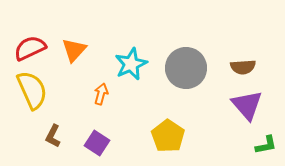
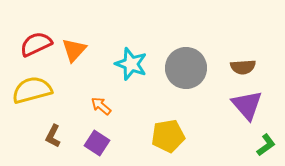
red semicircle: moved 6 px right, 4 px up
cyan star: rotated 28 degrees counterclockwise
yellow semicircle: rotated 81 degrees counterclockwise
orange arrow: moved 12 px down; rotated 65 degrees counterclockwise
yellow pentagon: rotated 28 degrees clockwise
green L-shape: rotated 25 degrees counterclockwise
